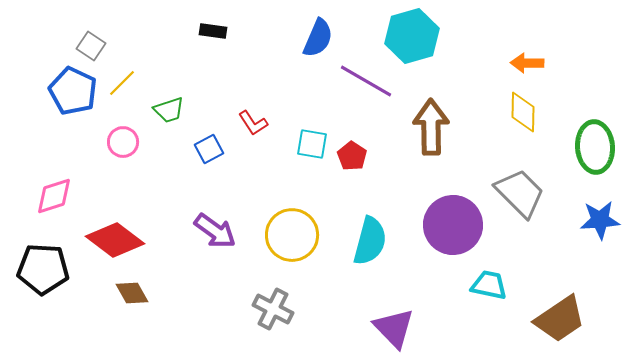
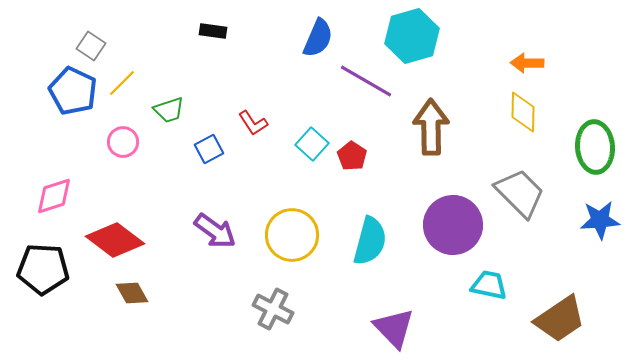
cyan square: rotated 32 degrees clockwise
